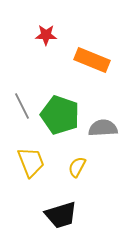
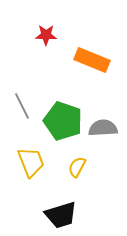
green pentagon: moved 3 px right, 6 px down
